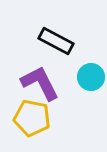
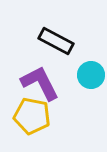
cyan circle: moved 2 px up
yellow pentagon: moved 2 px up
